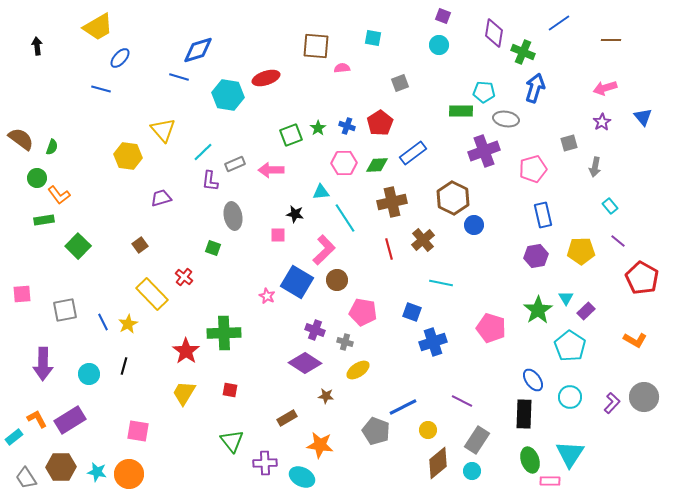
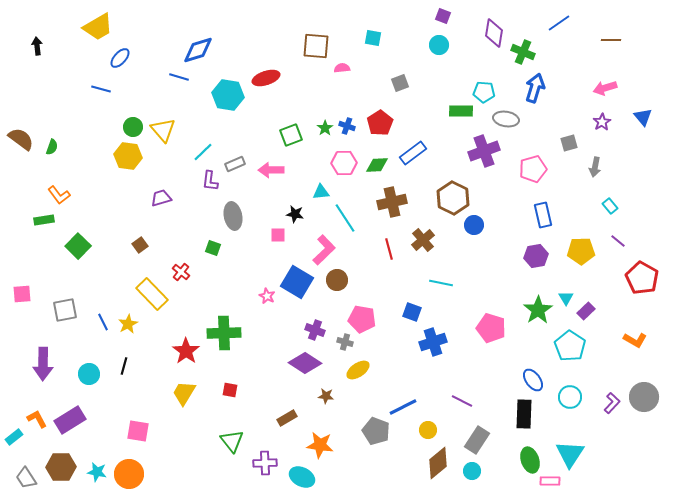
green star at (318, 128): moved 7 px right
green circle at (37, 178): moved 96 px right, 51 px up
red cross at (184, 277): moved 3 px left, 5 px up
pink pentagon at (363, 312): moved 1 px left, 7 px down
